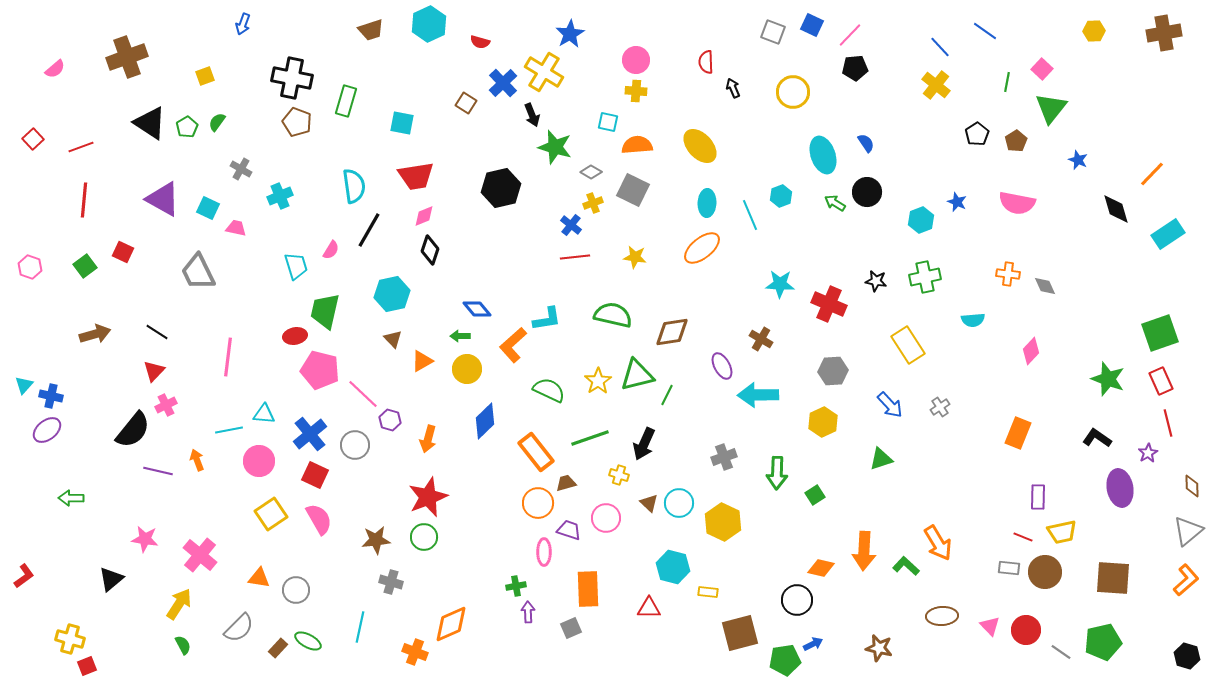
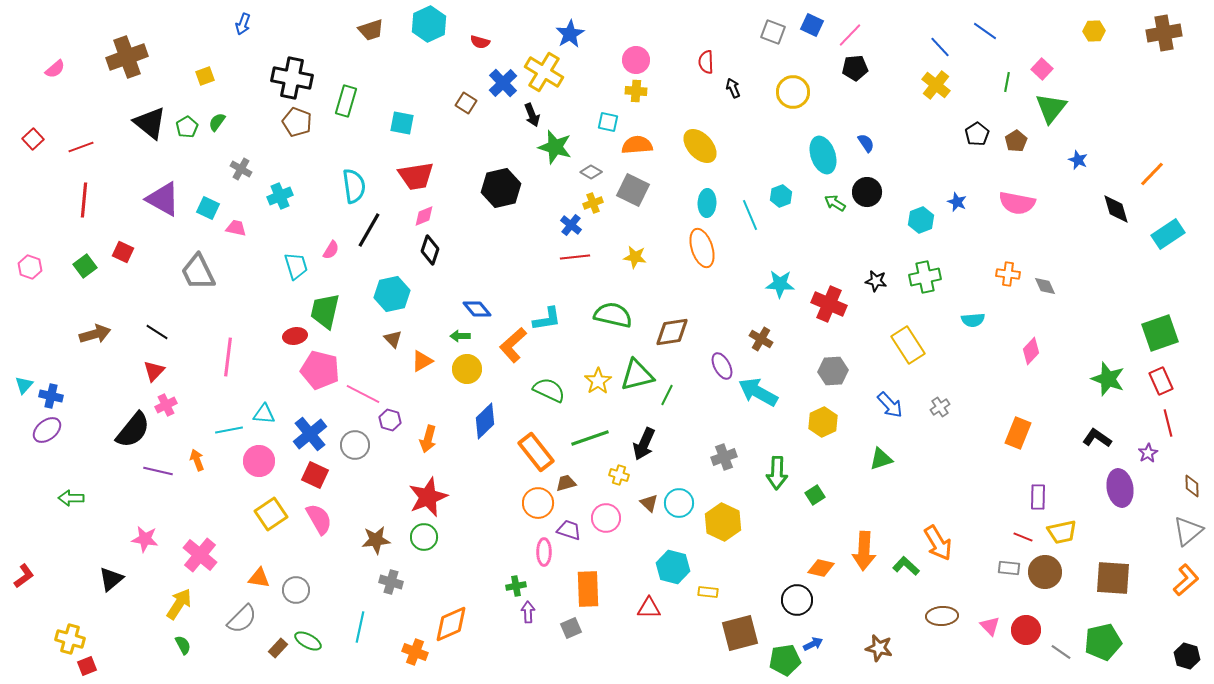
black triangle at (150, 123): rotated 6 degrees clockwise
orange ellipse at (702, 248): rotated 69 degrees counterclockwise
pink line at (363, 394): rotated 16 degrees counterclockwise
cyan arrow at (758, 395): moved 3 px up; rotated 30 degrees clockwise
gray semicircle at (239, 628): moved 3 px right, 9 px up
